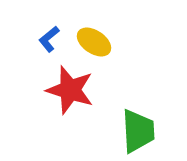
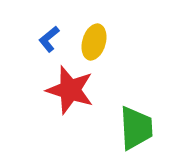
yellow ellipse: rotated 72 degrees clockwise
green trapezoid: moved 2 px left, 3 px up
